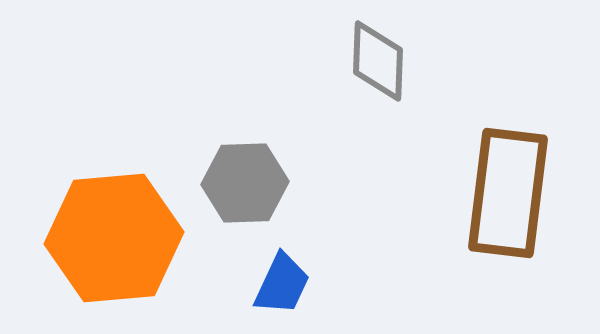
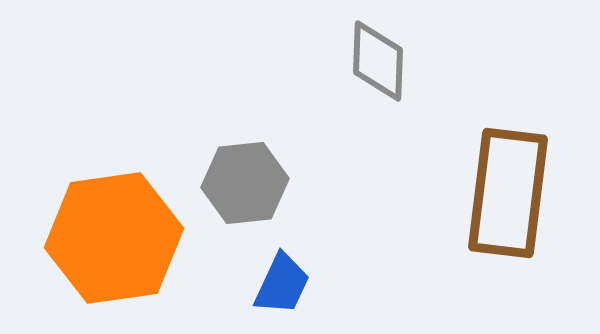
gray hexagon: rotated 4 degrees counterclockwise
orange hexagon: rotated 3 degrees counterclockwise
